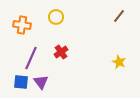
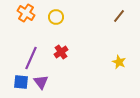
orange cross: moved 4 px right, 12 px up; rotated 24 degrees clockwise
